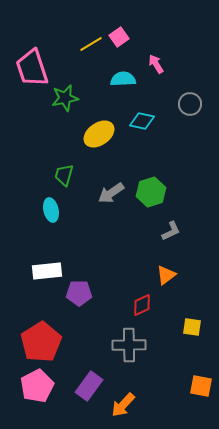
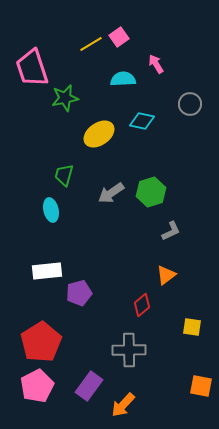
purple pentagon: rotated 15 degrees counterclockwise
red diamond: rotated 15 degrees counterclockwise
gray cross: moved 5 px down
